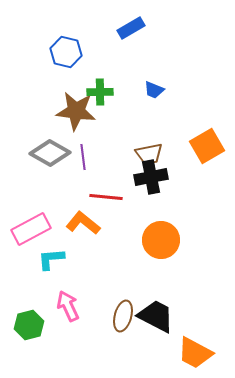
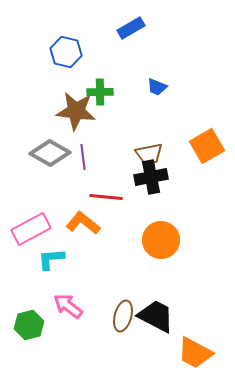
blue trapezoid: moved 3 px right, 3 px up
pink arrow: rotated 28 degrees counterclockwise
